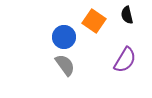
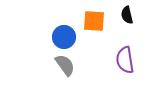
orange square: rotated 30 degrees counterclockwise
purple semicircle: rotated 140 degrees clockwise
